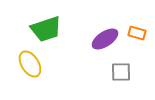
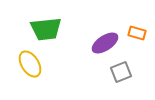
green trapezoid: rotated 12 degrees clockwise
purple ellipse: moved 4 px down
gray square: rotated 20 degrees counterclockwise
